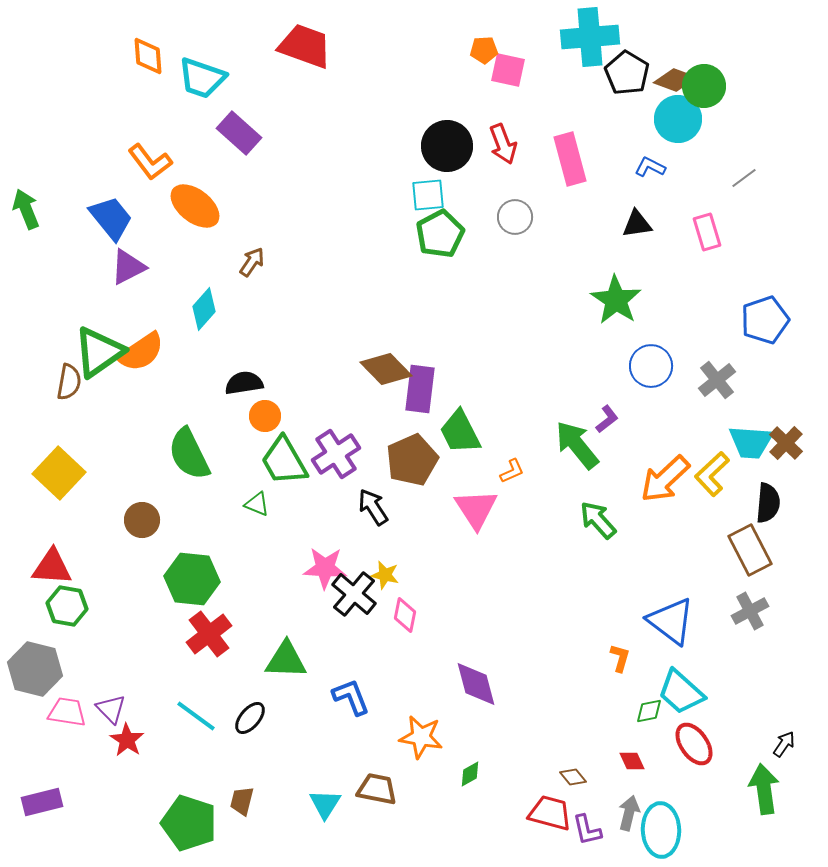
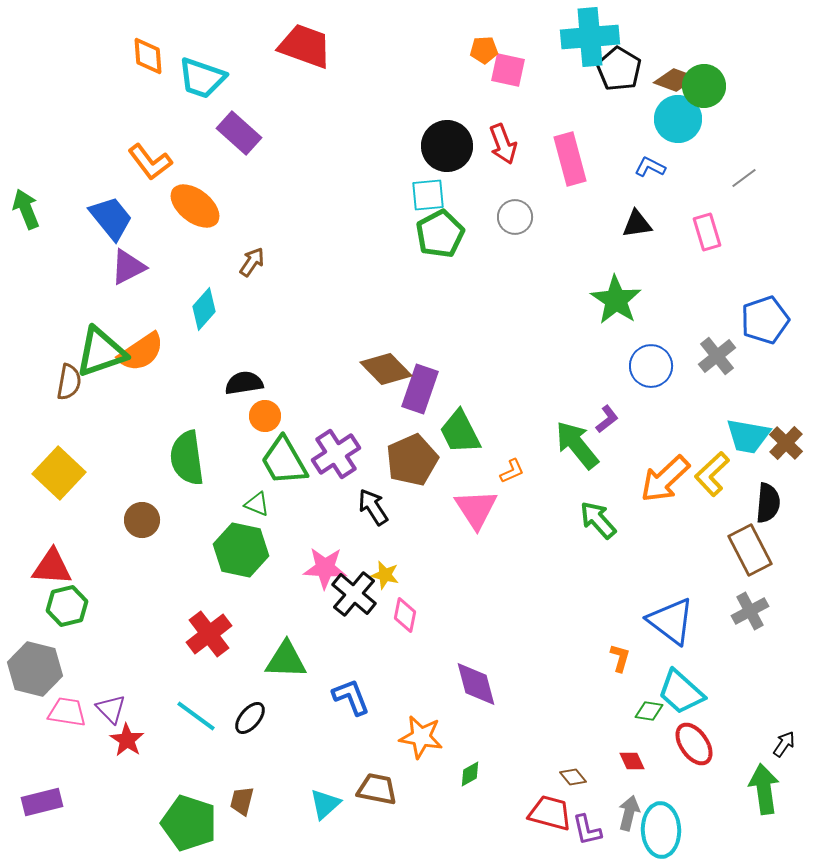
black pentagon at (627, 73): moved 8 px left, 4 px up
green triangle at (99, 352): moved 2 px right; rotated 16 degrees clockwise
gray cross at (717, 380): moved 24 px up
purple rectangle at (420, 389): rotated 12 degrees clockwise
cyan trapezoid at (751, 442): moved 3 px left, 6 px up; rotated 6 degrees clockwise
green semicircle at (189, 454): moved 2 px left, 4 px down; rotated 18 degrees clockwise
green hexagon at (192, 579): moved 49 px right, 29 px up; rotated 6 degrees clockwise
green hexagon at (67, 606): rotated 24 degrees counterclockwise
green diamond at (649, 711): rotated 20 degrees clockwise
cyan triangle at (325, 804): rotated 16 degrees clockwise
